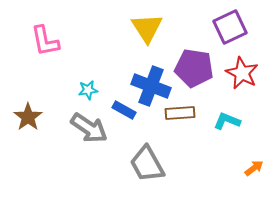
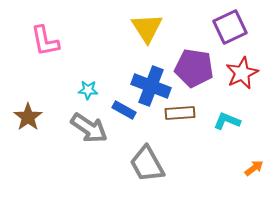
red star: rotated 20 degrees clockwise
cyan star: rotated 12 degrees clockwise
